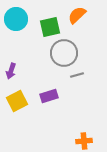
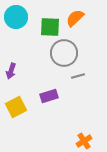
orange semicircle: moved 2 px left, 3 px down
cyan circle: moved 2 px up
green square: rotated 15 degrees clockwise
gray line: moved 1 px right, 1 px down
yellow square: moved 1 px left, 6 px down
orange cross: rotated 28 degrees counterclockwise
